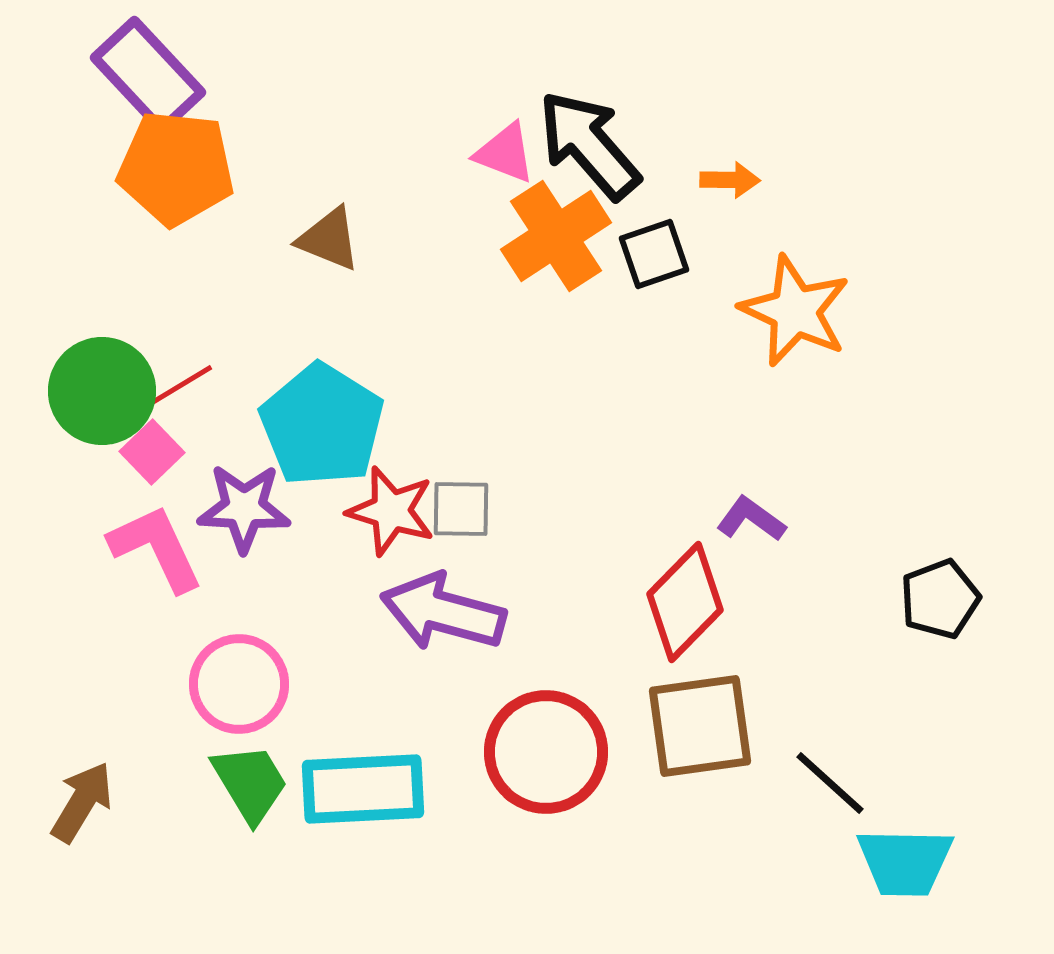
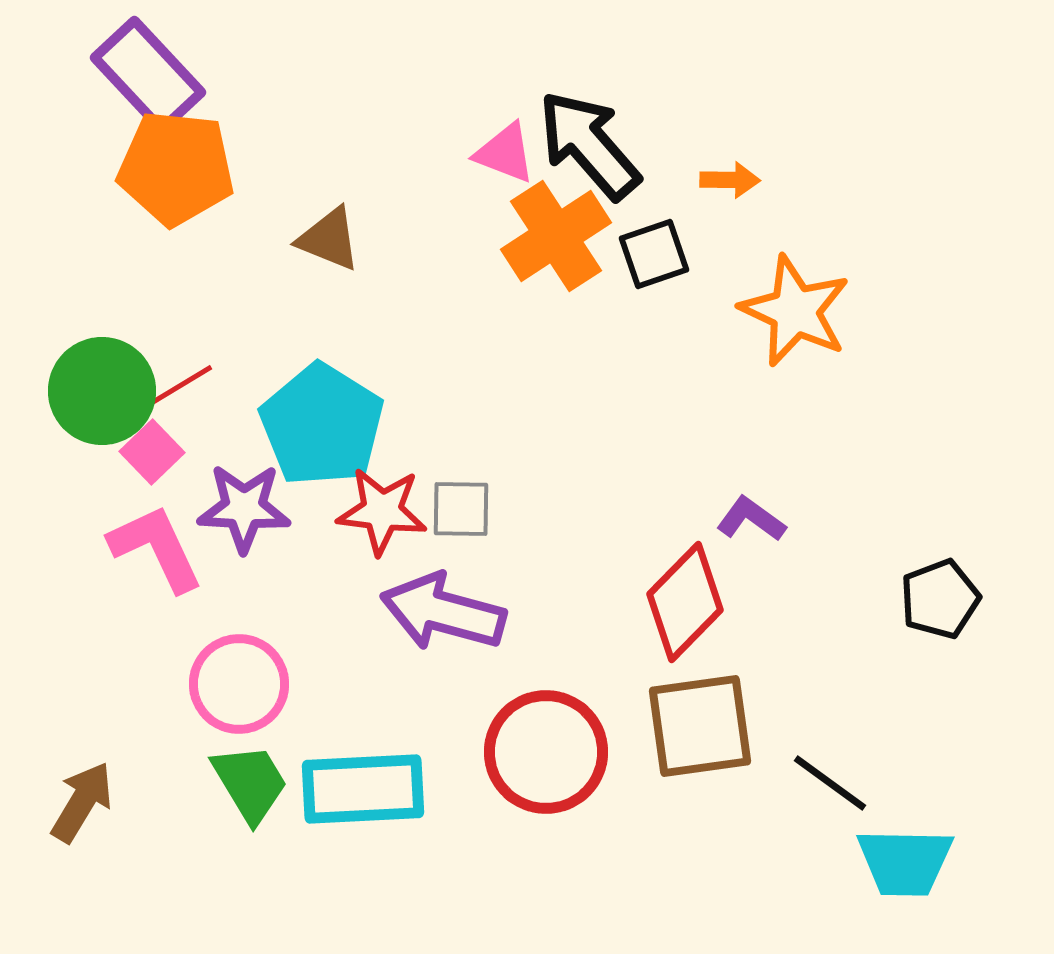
red star: moved 9 px left; rotated 10 degrees counterclockwise
black line: rotated 6 degrees counterclockwise
